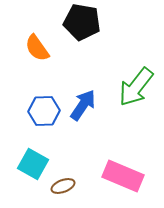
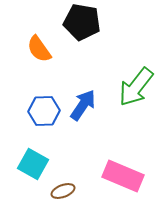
orange semicircle: moved 2 px right, 1 px down
brown ellipse: moved 5 px down
